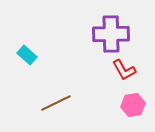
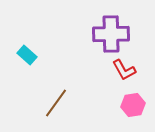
brown line: rotated 28 degrees counterclockwise
